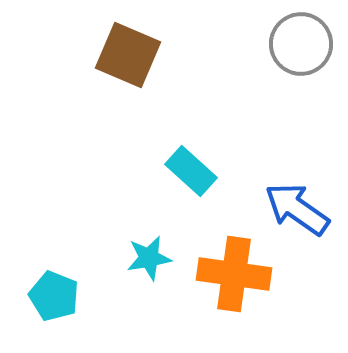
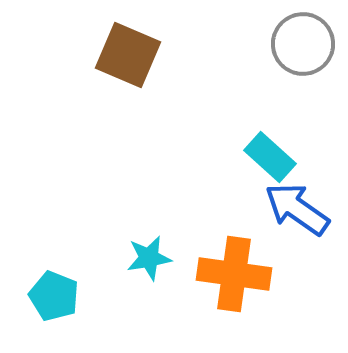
gray circle: moved 2 px right
cyan rectangle: moved 79 px right, 14 px up
